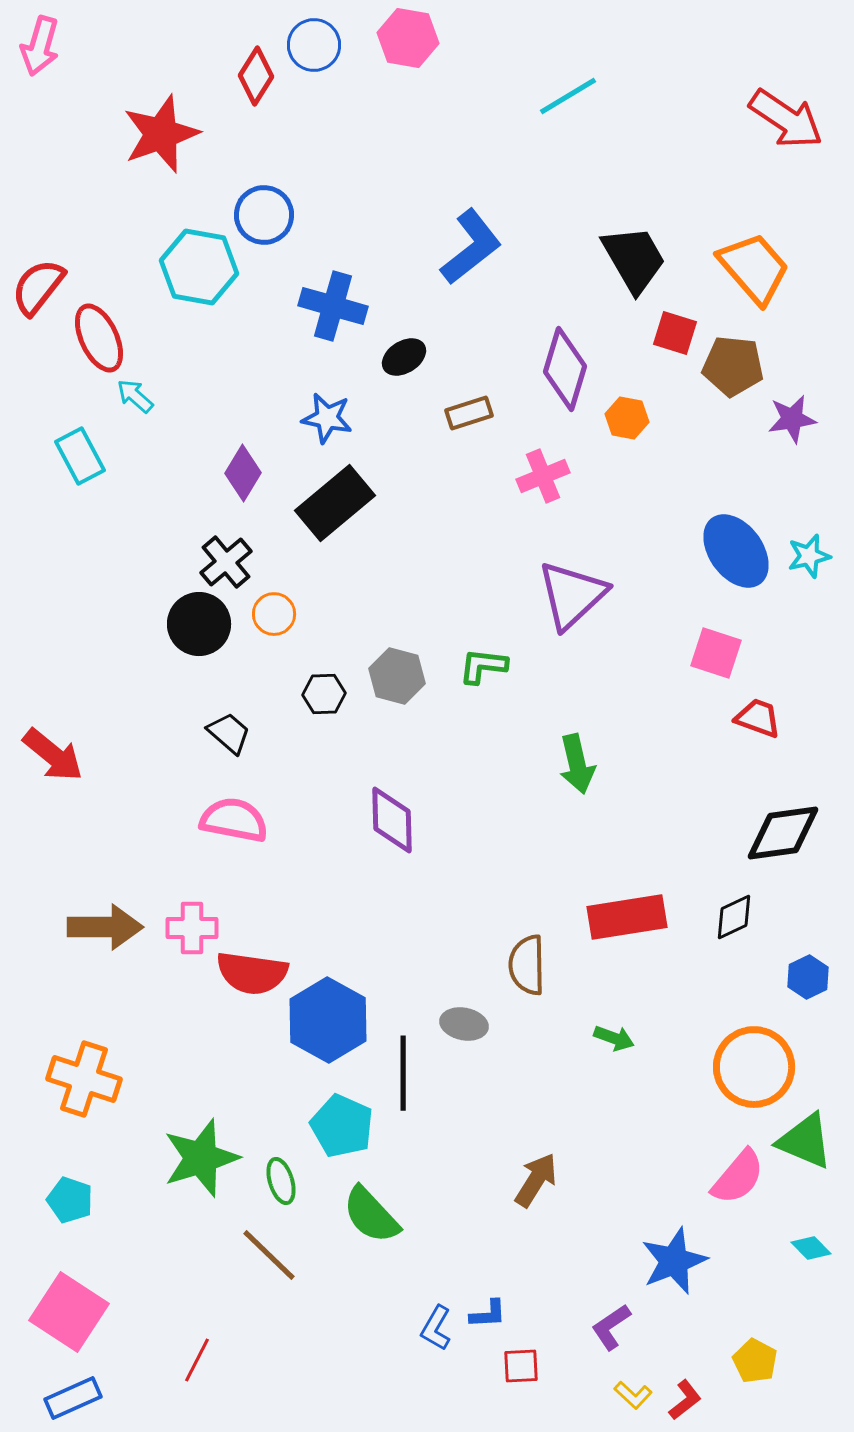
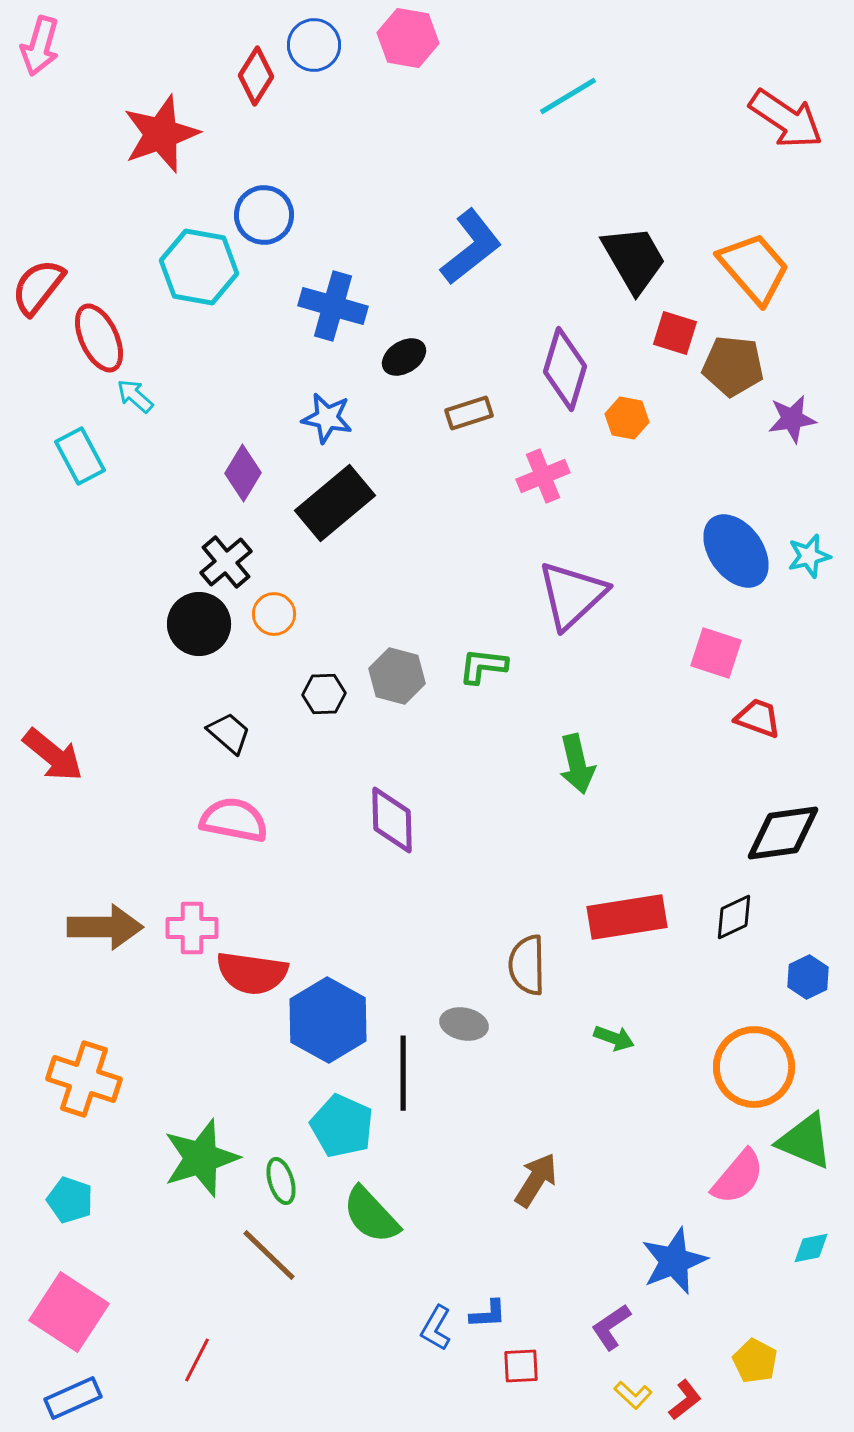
cyan diamond at (811, 1248): rotated 57 degrees counterclockwise
